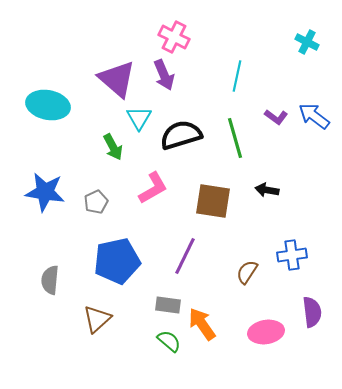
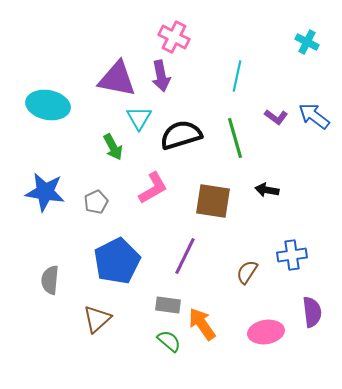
purple arrow: moved 3 px left, 1 px down; rotated 12 degrees clockwise
purple triangle: rotated 30 degrees counterclockwise
blue pentagon: rotated 15 degrees counterclockwise
